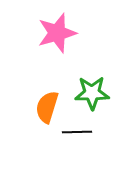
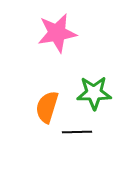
pink star: rotated 6 degrees clockwise
green star: moved 2 px right
